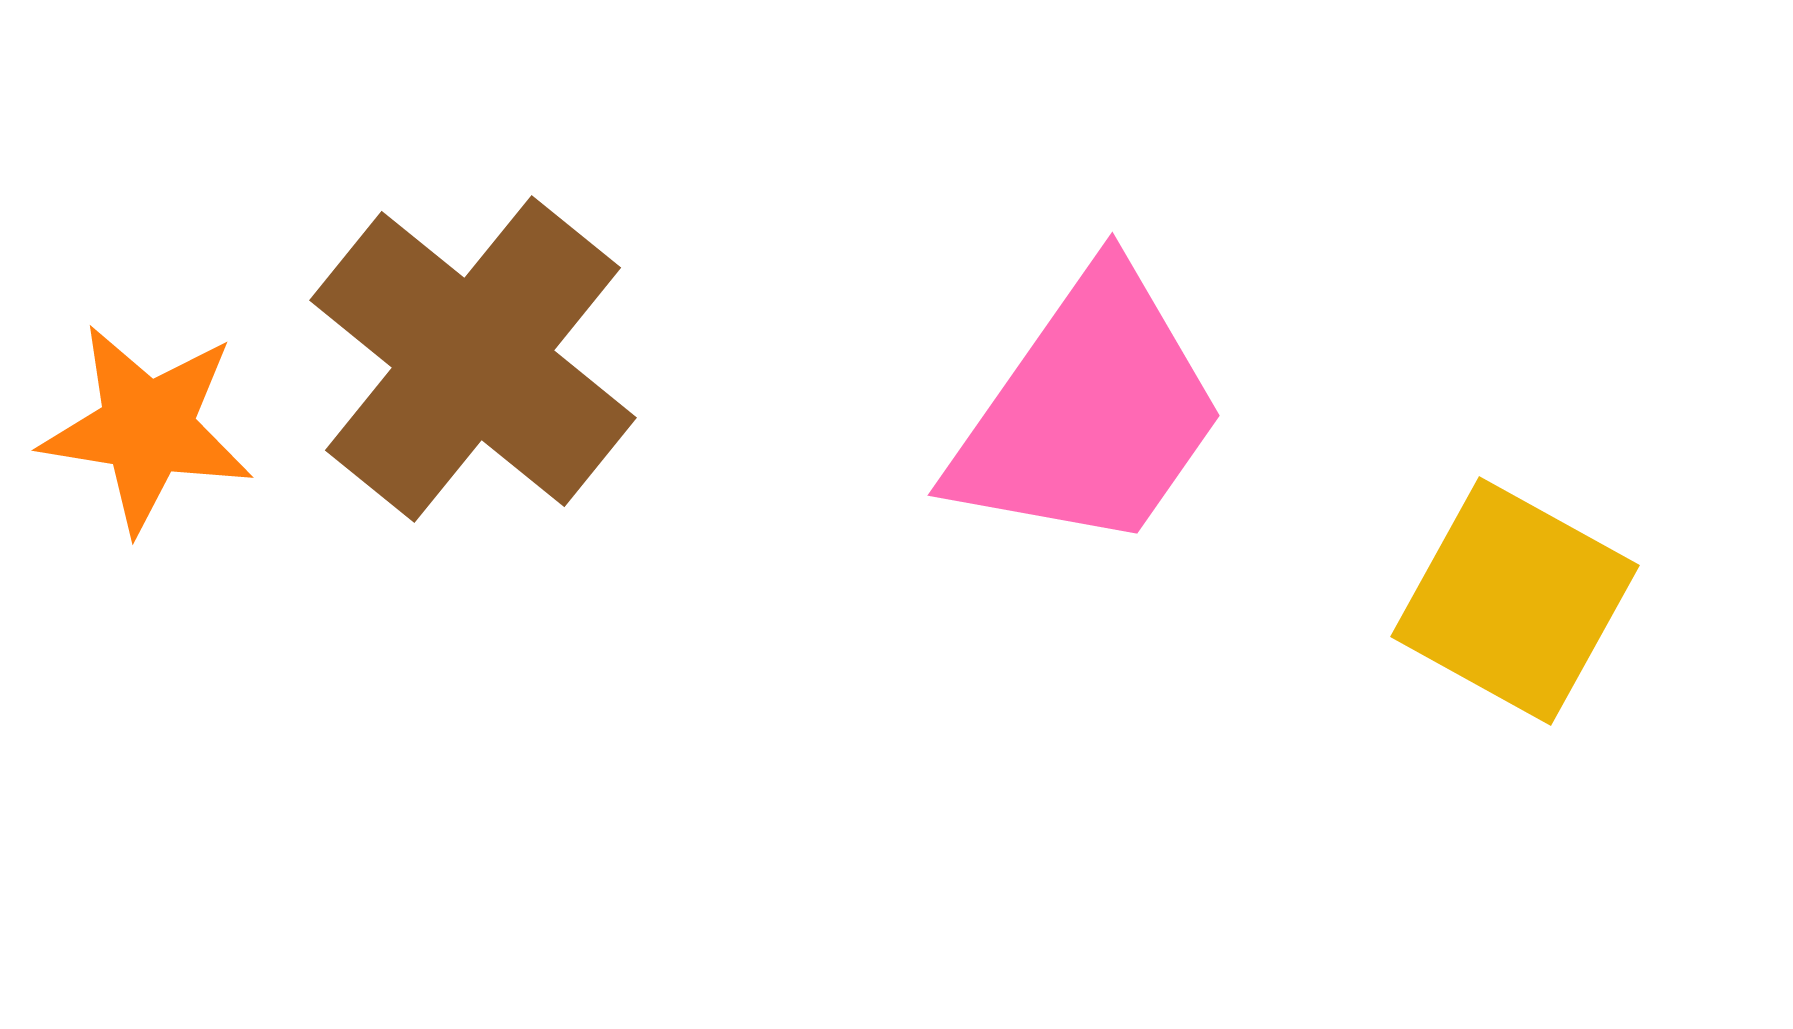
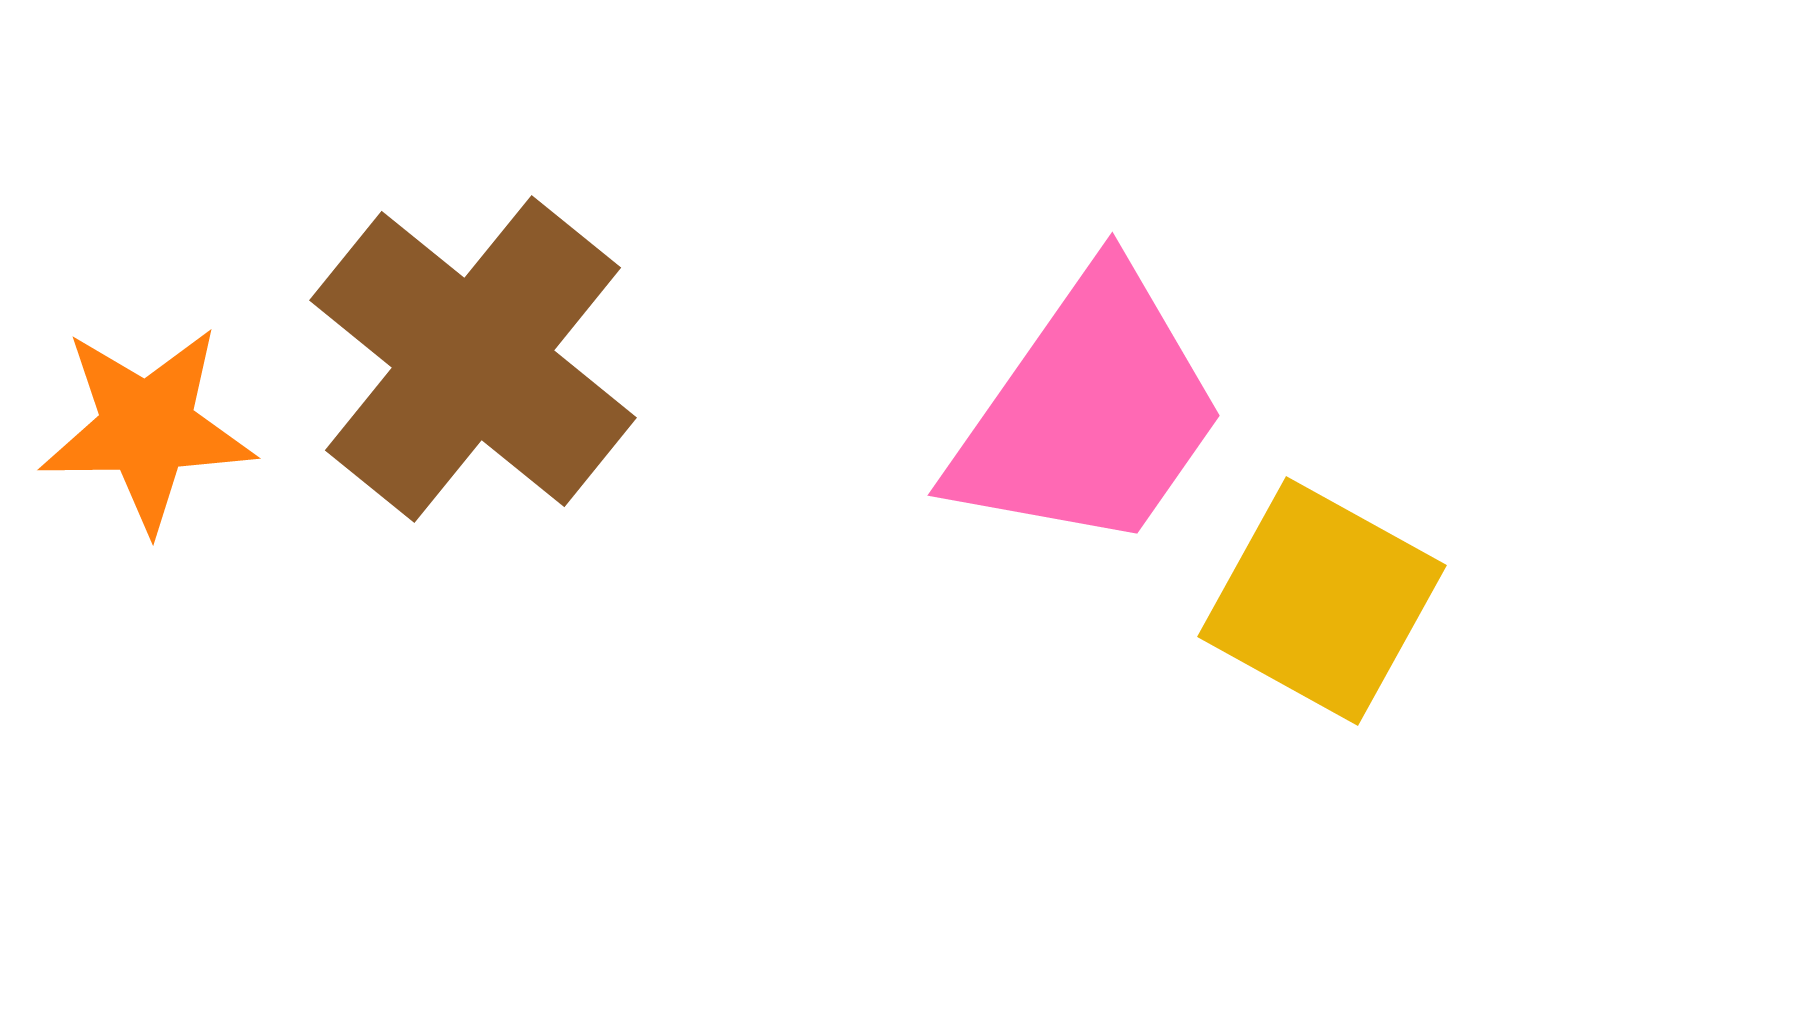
orange star: rotated 10 degrees counterclockwise
yellow square: moved 193 px left
